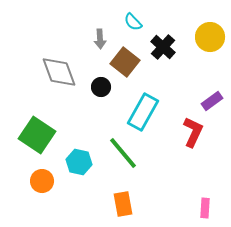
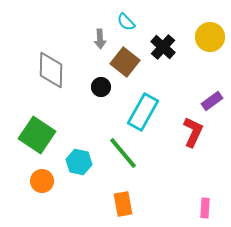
cyan semicircle: moved 7 px left
gray diamond: moved 8 px left, 2 px up; rotated 21 degrees clockwise
